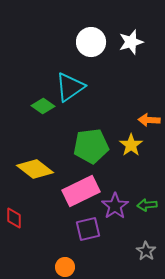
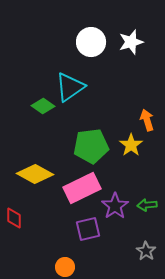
orange arrow: moved 2 px left; rotated 70 degrees clockwise
yellow diamond: moved 5 px down; rotated 9 degrees counterclockwise
pink rectangle: moved 1 px right, 3 px up
